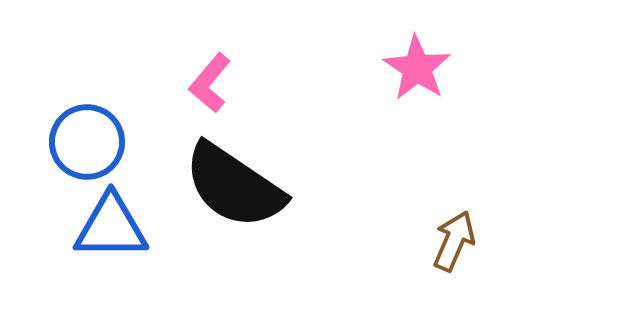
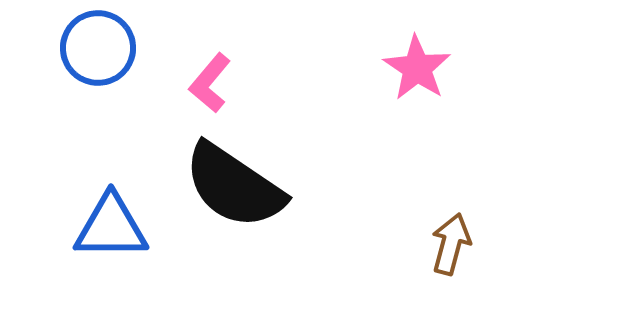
blue circle: moved 11 px right, 94 px up
brown arrow: moved 3 px left, 3 px down; rotated 8 degrees counterclockwise
